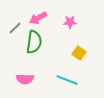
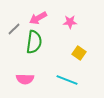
gray line: moved 1 px left, 1 px down
